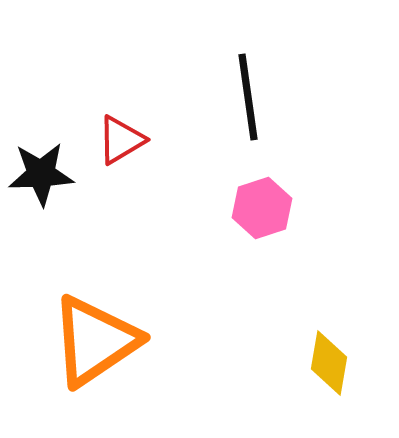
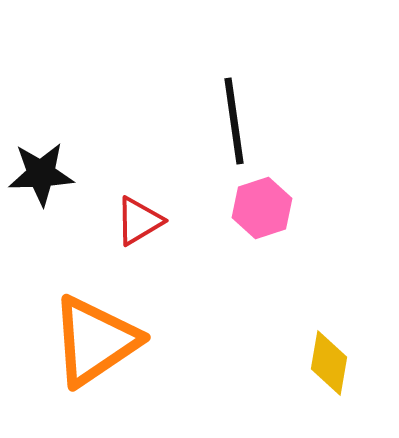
black line: moved 14 px left, 24 px down
red triangle: moved 18 px right, 81 px down
